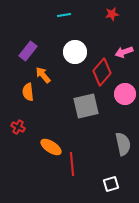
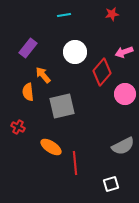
purple rectangle: moved 3 px up
gray square: moved 24 px left
gray semicircle: moved 2 px down; rotated 75 degrees clockwise
red line: moved 3 px right, 1 px up
